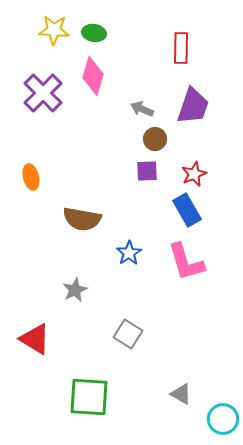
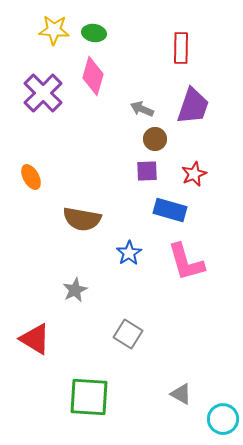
orange ellipse: rotated 15 degrees counterclockwise
blue rectangle: moved 17 px left; rotated 44 degrees counterclockwise
